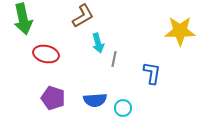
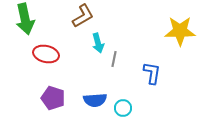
green arrow: moved 2 px right
